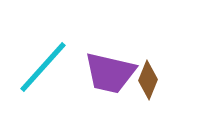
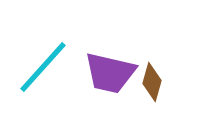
brown diamond: moved 4 px right, 2 px down; rotated 6 degrees counterclockwise
